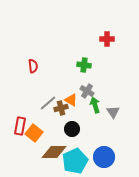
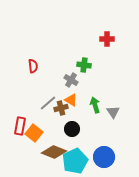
gray cross: moved 16 px left, 11 px up
brown diamond: rotated 20 degrees clockwise
